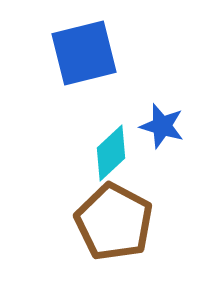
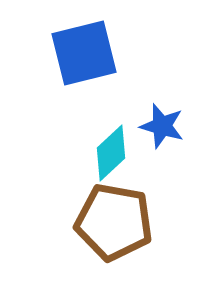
brown pentagon: rotated 18 degrees counterclockwise
